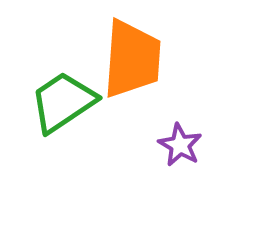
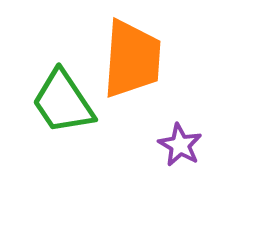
green trapezoid: rotated 90 degrees counterclockwise
